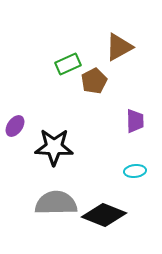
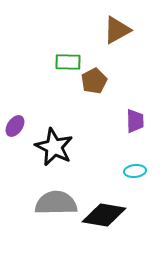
brown triangle: moved 2 px left, 17 px up
green rectangle: moved 2 px up; rotated 25 degrees clockwise
black star: rotated 24 degrees clockwise
black diamond: rotated 12 degrees counterclockwise
